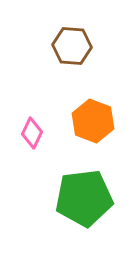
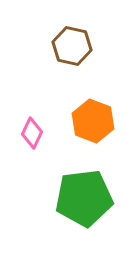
brown hexagon: rotated 9 degrees clockwise
